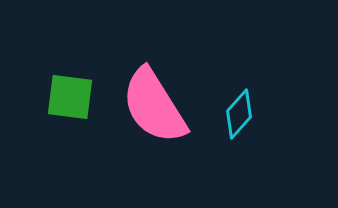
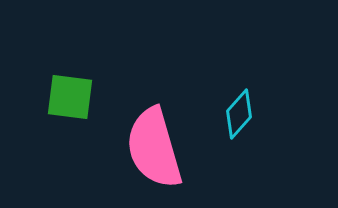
pink semicircle: moved 42 px down; rotated 16 degrees clockwise
